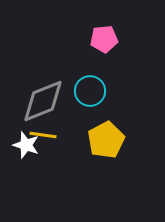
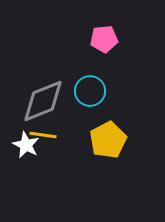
yellow pentagon: moved 2 px right
white star: rotated 8 degrees clockwise
